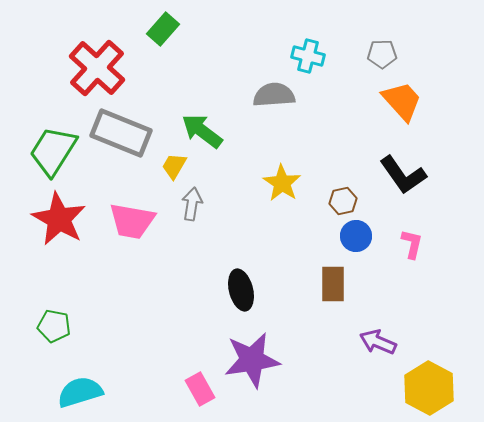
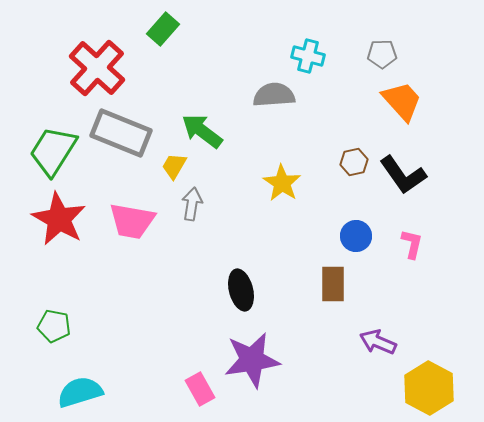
brown hexagon: moved 11 px right, 39 px up
